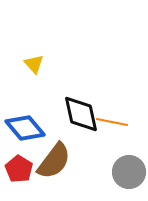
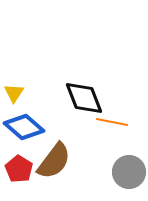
yellow triangle: moved 20 px left, 29 px down; rotated 15 degrees clockwise
black diamond: moved 3 px right, 16 px up; rotated 9 degrees counterclockwise
blue diamond: moved 1 px left, 1 px up; rotated 9 degrees counterclockwise
